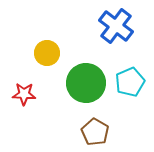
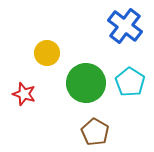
blue cross: moved 9 px right
cyan pentagon: rotated 16 degrees counterclockwise
red star: rotated 15 degrees clockwise
